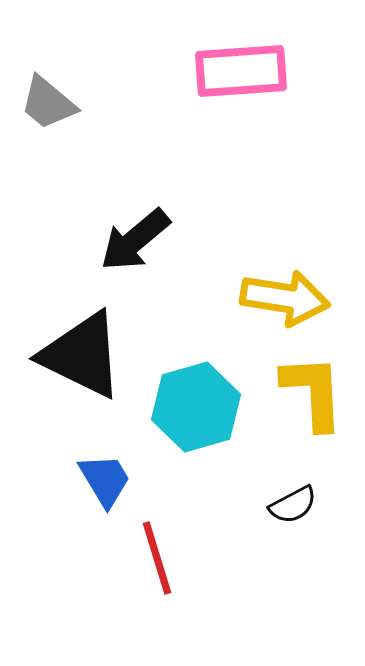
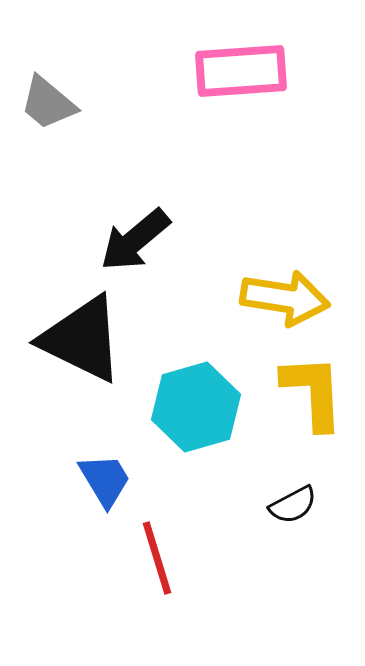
black triangle: moved 16 px up
